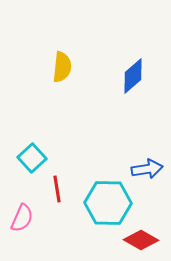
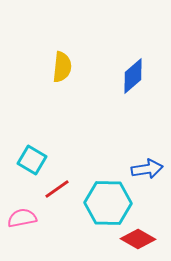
cyan square: moved 2 px down; rotated 16 degrees counterclockwise
red line: rotated 64 degrees clockwise
pink semicircle: rotated 124 degrees counterclockwise
red diamond: moved 3 px left, 1 px up
